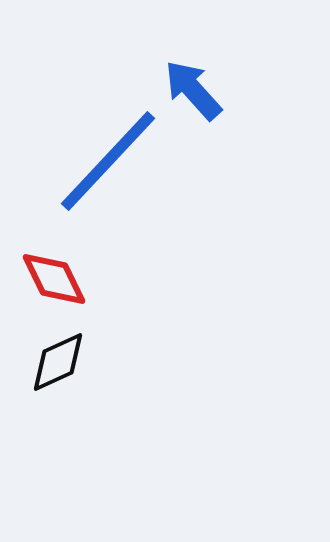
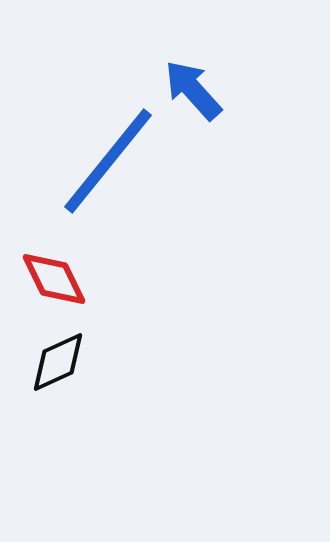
blue line: rotated 4 degrees counterclockwise
